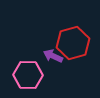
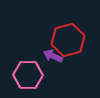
red hexagon: moved 5 px left, 3 px up
